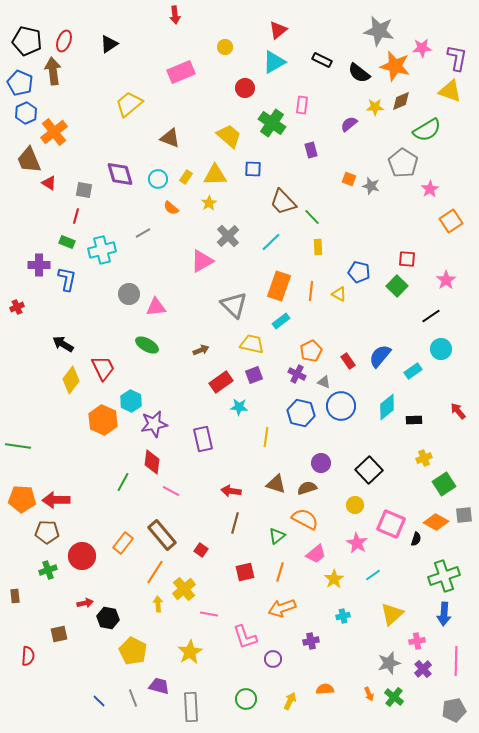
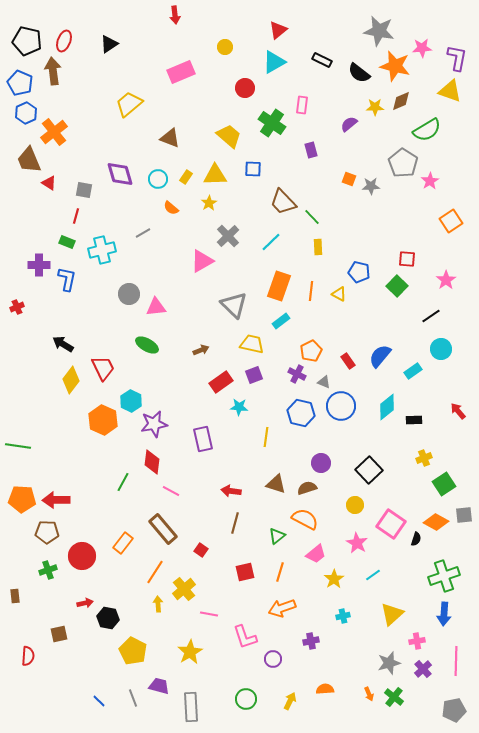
gray star at (371, 186): rotated 18 degrees counterclockwise
pink star at (430, 189): moved 8 px up
pink square at (391, 524): rotated 12 degrees clockwise
brown rectangle at (162, 535): moved 1 px right, 6 px up
